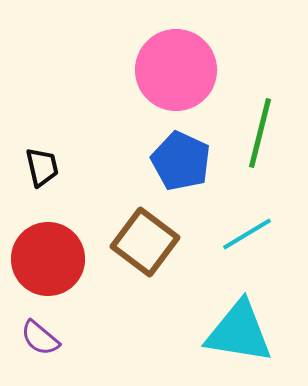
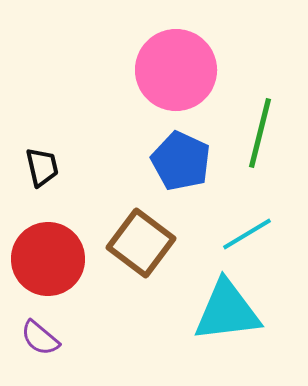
brown square: moved 4 px left, 1 px down
cyan triangle: moved 12 px left, 21 px up; rotated 16 degrees counterclockwise
